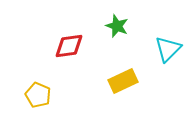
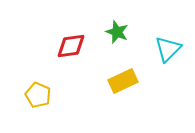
green star: moved 6 px down
red diamond: moved 2 px right
